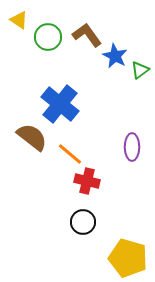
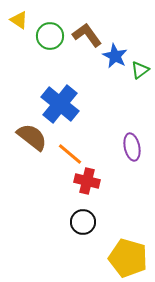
green circle: moved 2 px right, 1 px up
purple ellipse: rotated 12 degrees counterclockwise
